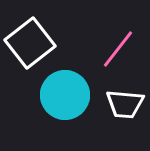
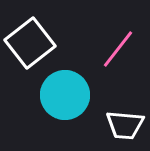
white trapezoid: moved 21 px down
